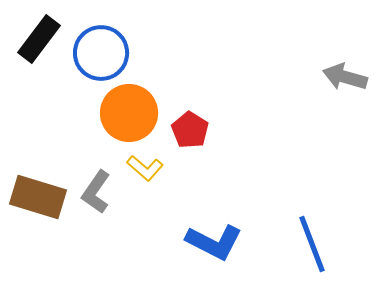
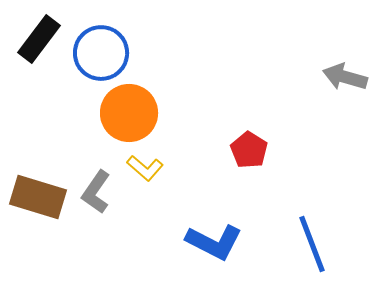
red pentagon: moved 59 px right, 20 px down
